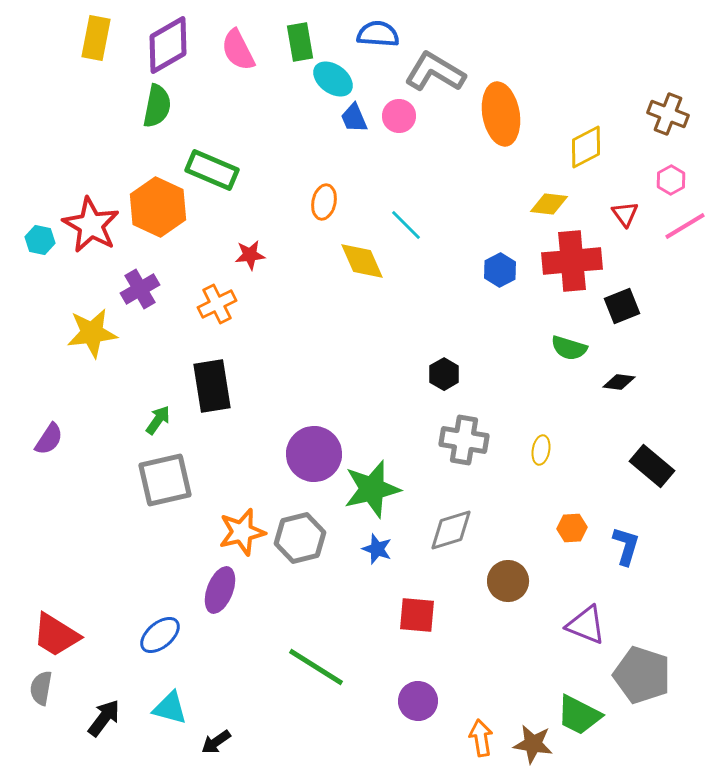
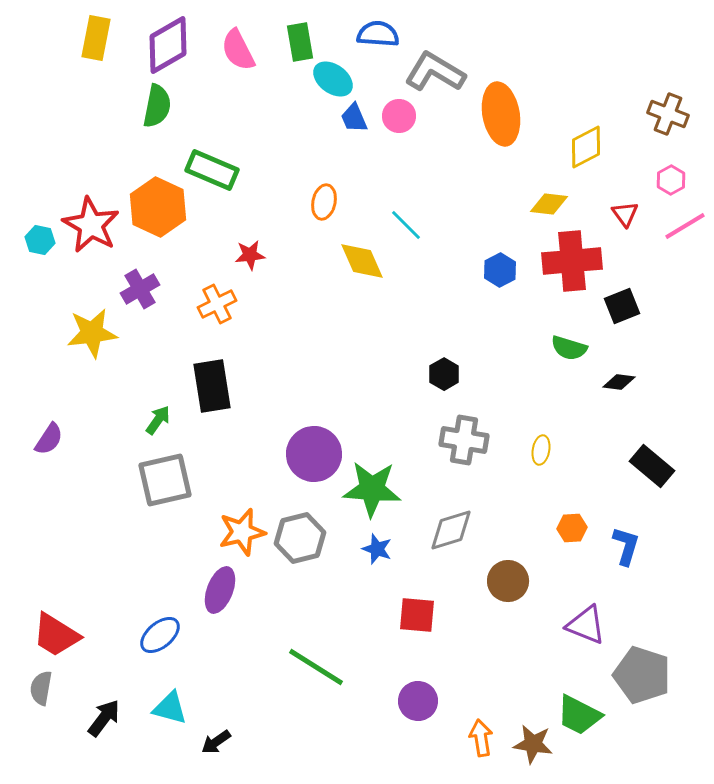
green star at (372, 489): rotated 18 degrees clockwise
